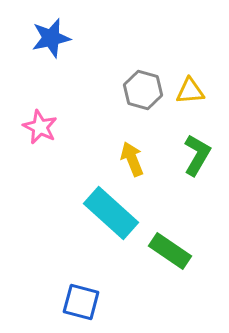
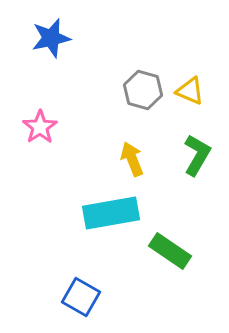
yellow triangle: rotated 28 degrees clockwise
pink star: rotated 12 degrees clockwise
cyan rectangle: rotated 52 degrees counterclockwise
blue square: moved 5 px up; rotated 15 degrees clockwise
